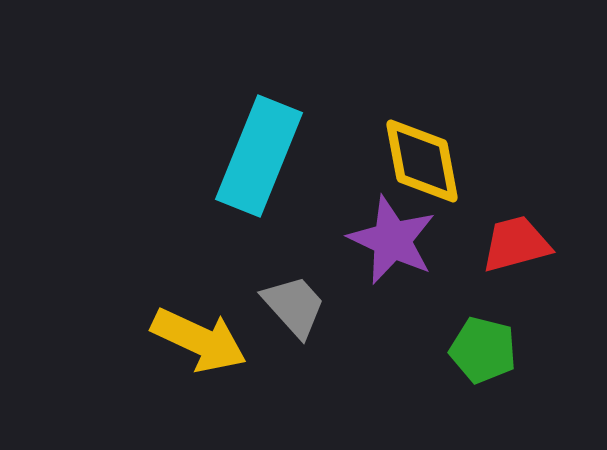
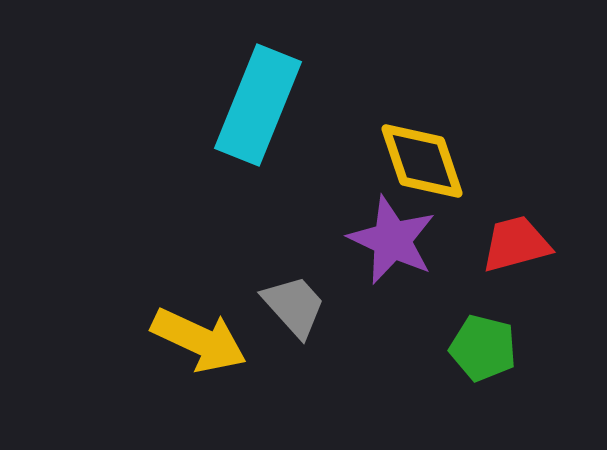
cyan rectangle: moved 1 px left, 51 px up
yellow diamond: rotated 8 degrees counterclockwise
green pentagon: moved 2 px up
